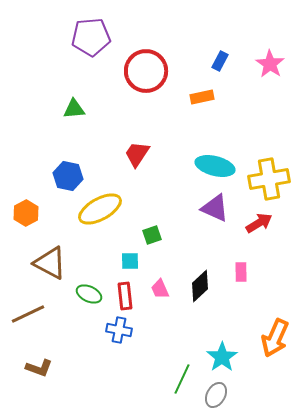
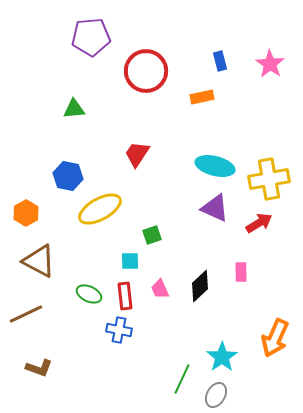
blue rectangle: rotated 42 degrees counterclockwise
brown triangle: moved 11 px left, 2 px up
brown line: moved 2 px left
